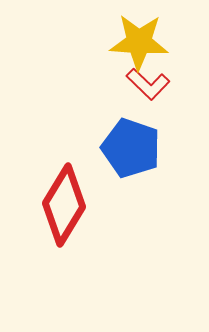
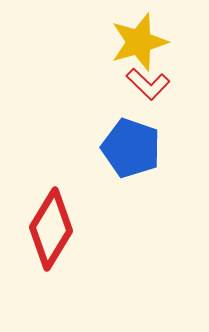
yellow star: rotated 20 degrees counterclockwise
red diamond: moved 13 px left, 24 px down
